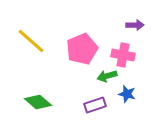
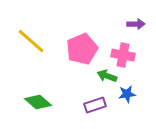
purple arrow: moved 1 px right, 1 px up
green arrow: rotated 36 degrees clockwise
blue star: rotated 24 degrees counterclockwise
